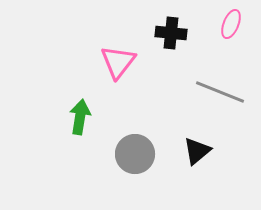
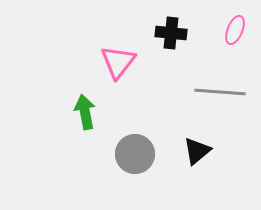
pink ellipse: moved 4 px right, 6 px down
gray line: rotated 18 degrees counterclockwise
green arrow: moved 5 px right, 5 px up; rotated 20 degrees counterclockwise
